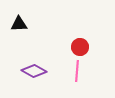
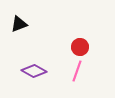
black triangle: rotated 18 degrees counterclockwise
pink line: rotated 15 degrees clockwise
